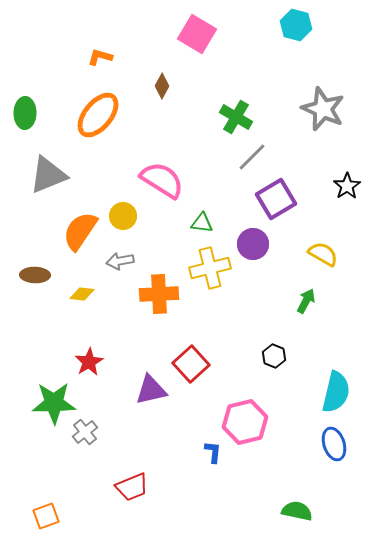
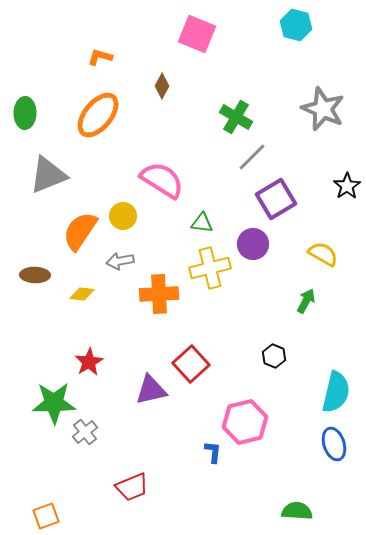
pink square: rotated 9 degrees counterclockwise
green semicircle: rotated 8 degrees counterclockwise
